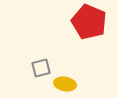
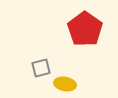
red pentagon: moved 4 px left, 7 px down; rotated 12 degrees clockwise
